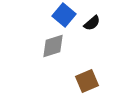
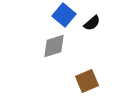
gray diamond: moved 1 px right
